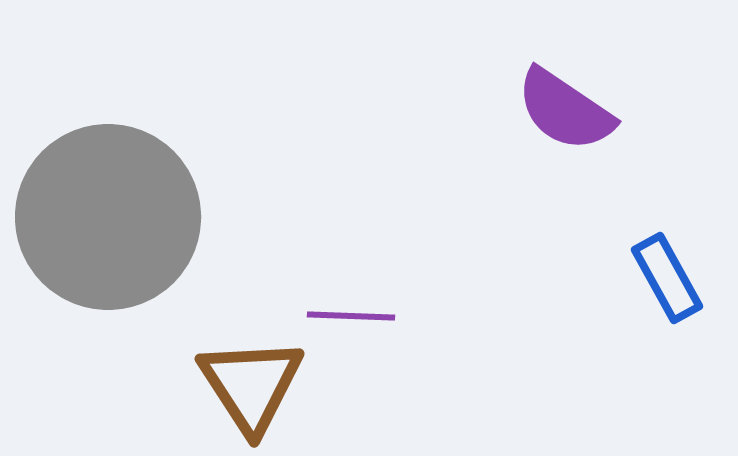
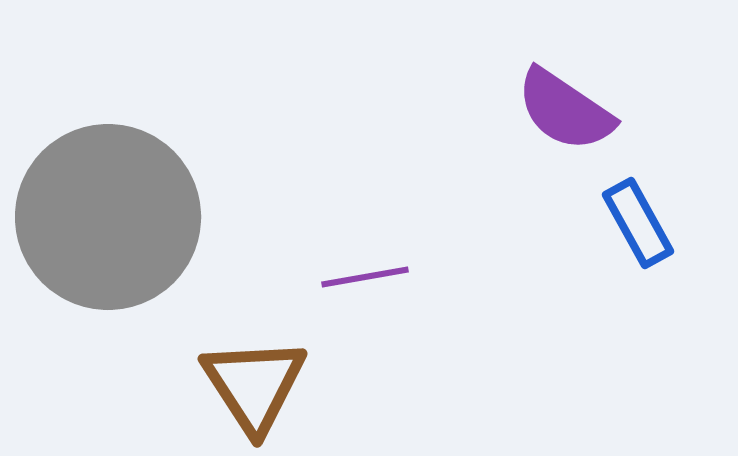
blue rectangle: moved 29 px left, 55 px up
purple line: moved 14 px right, 39 px up; rotated 12 degrees counterclockwise
brown triangle: moved 3 px right
